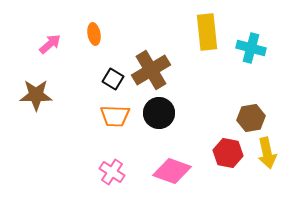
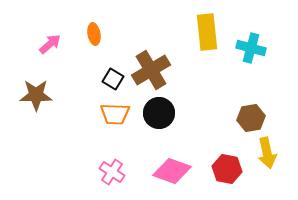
orange trapezoid: moved 2 px up
red hexagon: moved 1 px left, 16 px down
